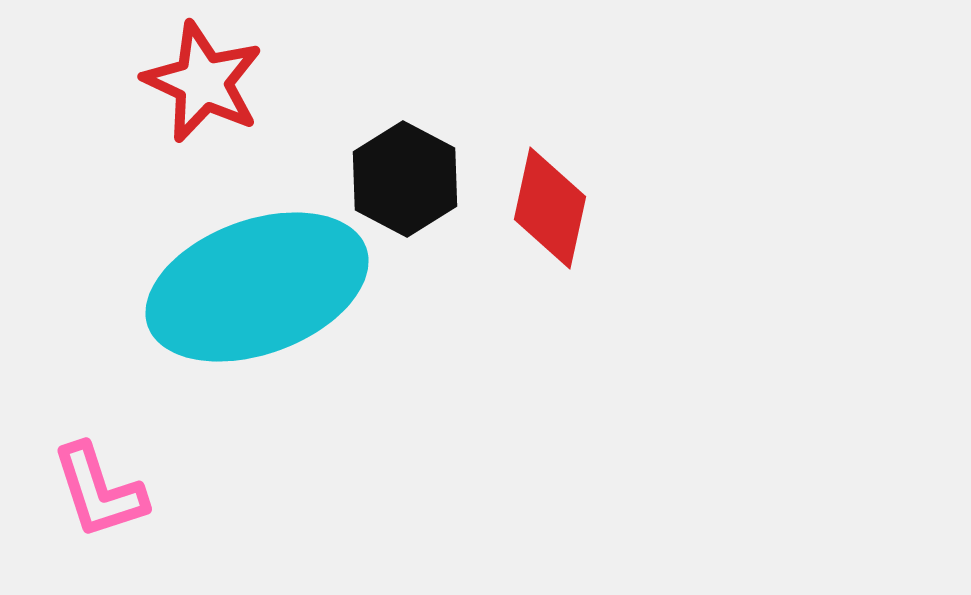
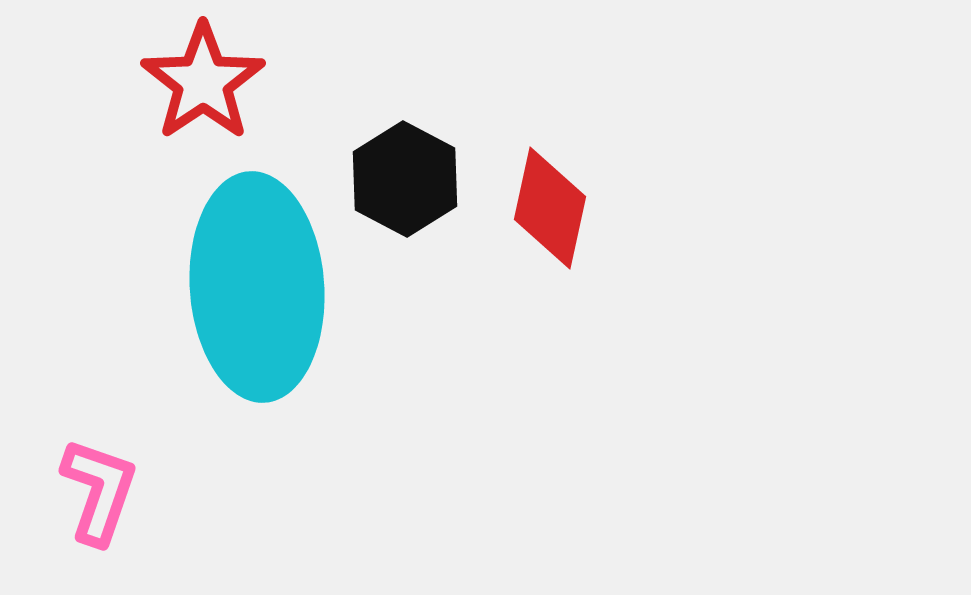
red star: rotated 13 degrees clockwise
cyan ellipse: rotated 74 degrees counterclockwise
pink L-shape: rotated 143 degrees counterclockwise
